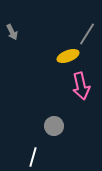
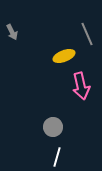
gray line: rotated 55 degrees counterclockwise
yellow ellipse: moved 4 px left
gray circle: moved 1 px left, 1 px down
white line: moved 24 px right
